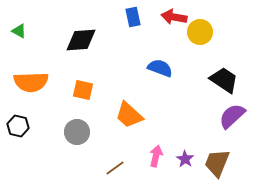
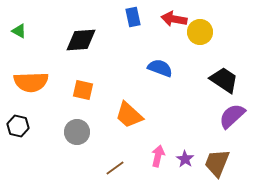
red arrow: moved 2 px down
pink arrow: moved 2 px right
